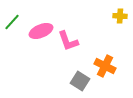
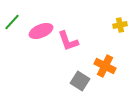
yellow cross: moved 9 px down; rotated 16 degrees counterclockwise
